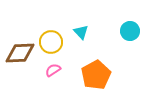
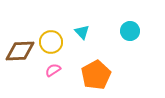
cyan triangle: moved 1 px right
brown diamond: moved 2 px up
